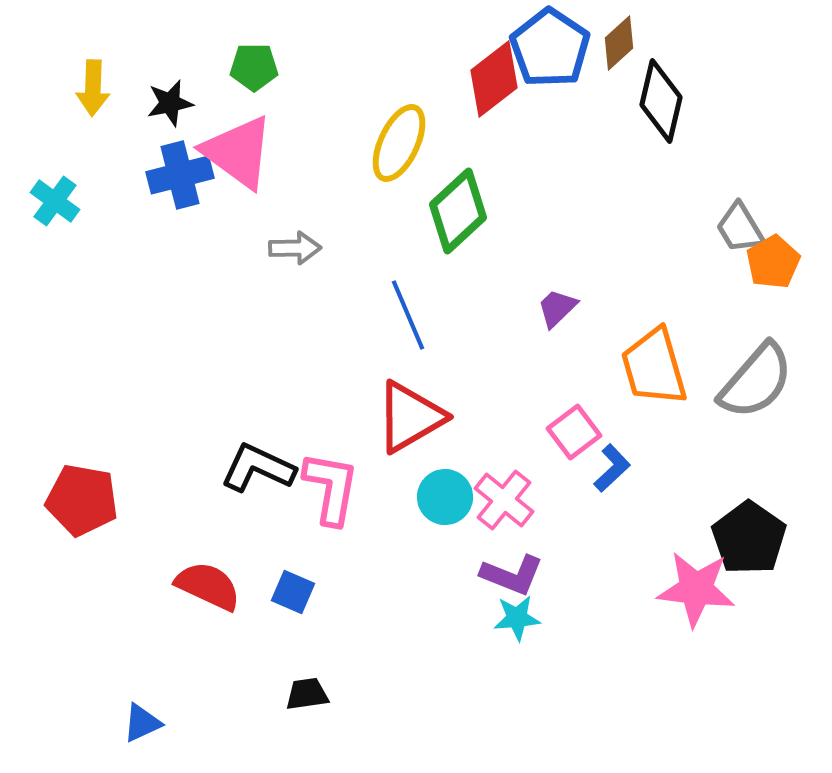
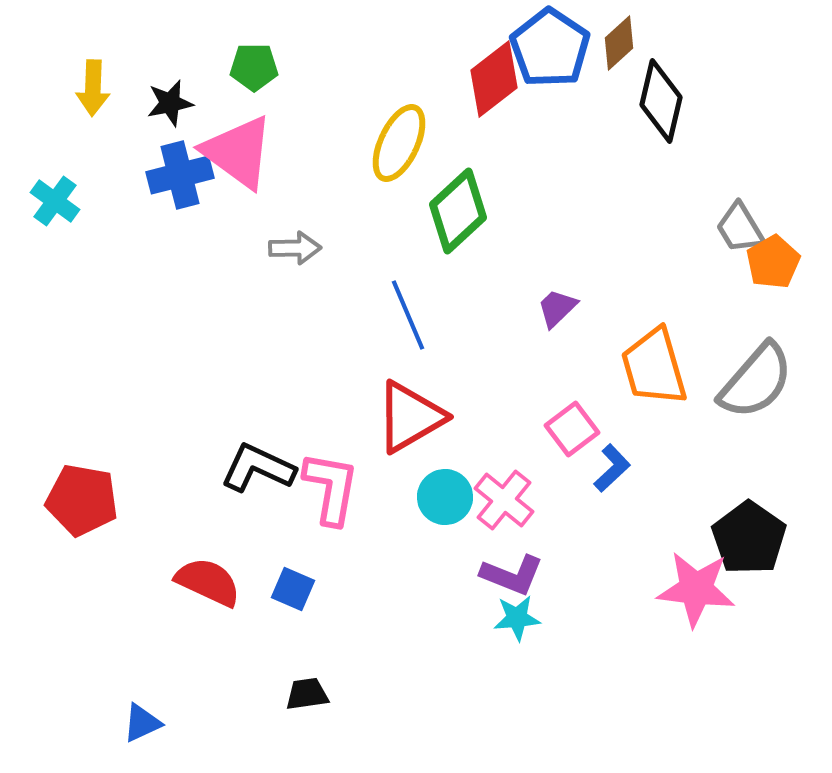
pink square: moved 2 px left, 3 px up
red semicircle: moved 4 px up
blue square: moved 3 px up
